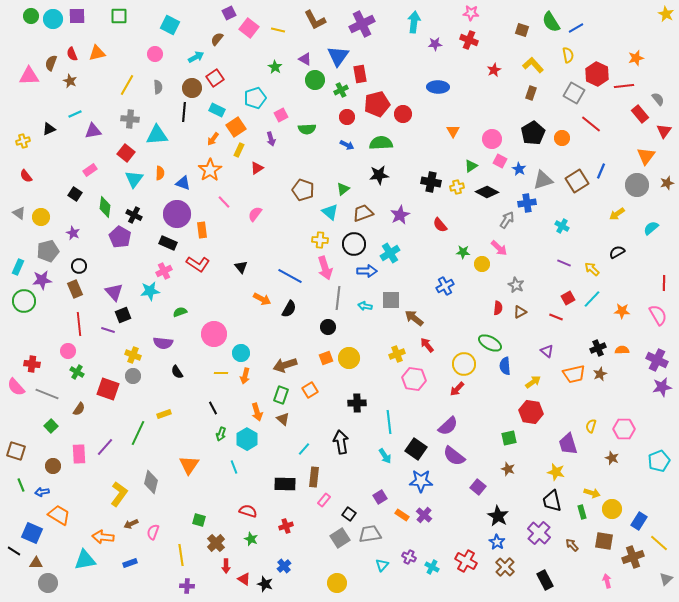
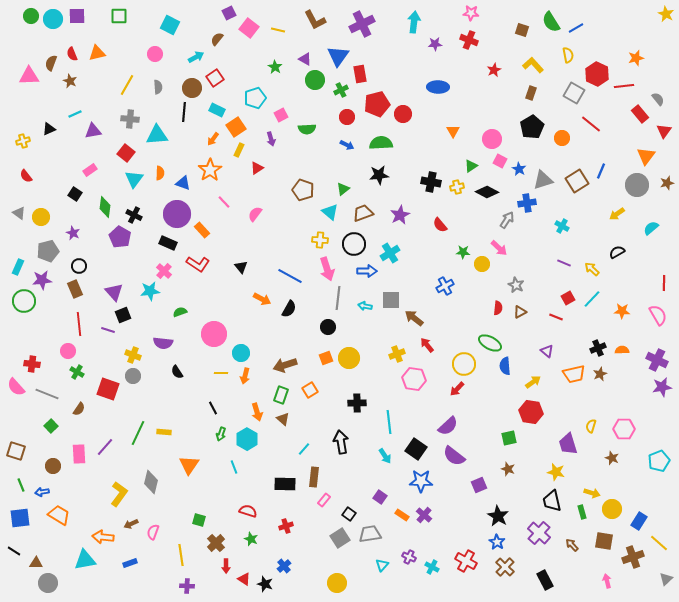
black pentagon at (533, 133): moved 1 px left, 6 px up
orange rectangle at (202, 230): rotated 35 degrees counterclockwise
pink arrow at (325, 268): moved 2 px right, 1 px down
pink cross at (164, 271): rotated 21 degrees counterclockwise
yellow rectangle at (164, 414): moved 18 px down; rotated 24 degrees clockwise
purple square at (478, 487): moved 1 px right, 2 px up; rotated 28 degrees clockwise
purple square at (380, 497): rotated 24 degrees counterclockwise
blue square at (32, 533): moved 12 px left, 15 px up; rotated 30 degrees counterclockwise
